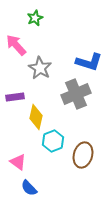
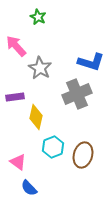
green star: moved 3 px right, 1 px up; rotated 21 degrees counterclockwise
pink arrow: moved 1 px down
blue L-shape: moved 2 px right
gray cross: moved 1 px right
cyan hexagon: moved 6 px down
